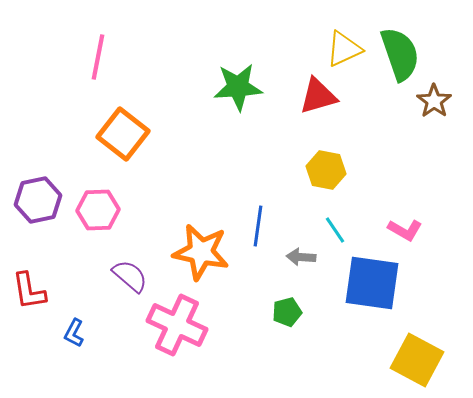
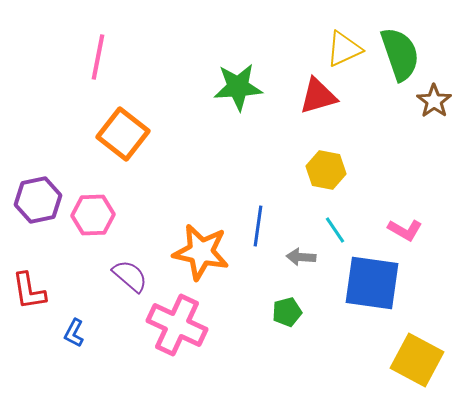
pink hexagon: moved 5 px left, 5 px down
